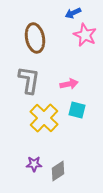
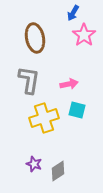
blue arrow: rotated 35 degrees counterclockwise
pink star: moved 1 px left; rotated 10 degrees clockwise
yellow cross: rotated 28 degrees clockwise
purple star: rotated 21 degrees clockwise
